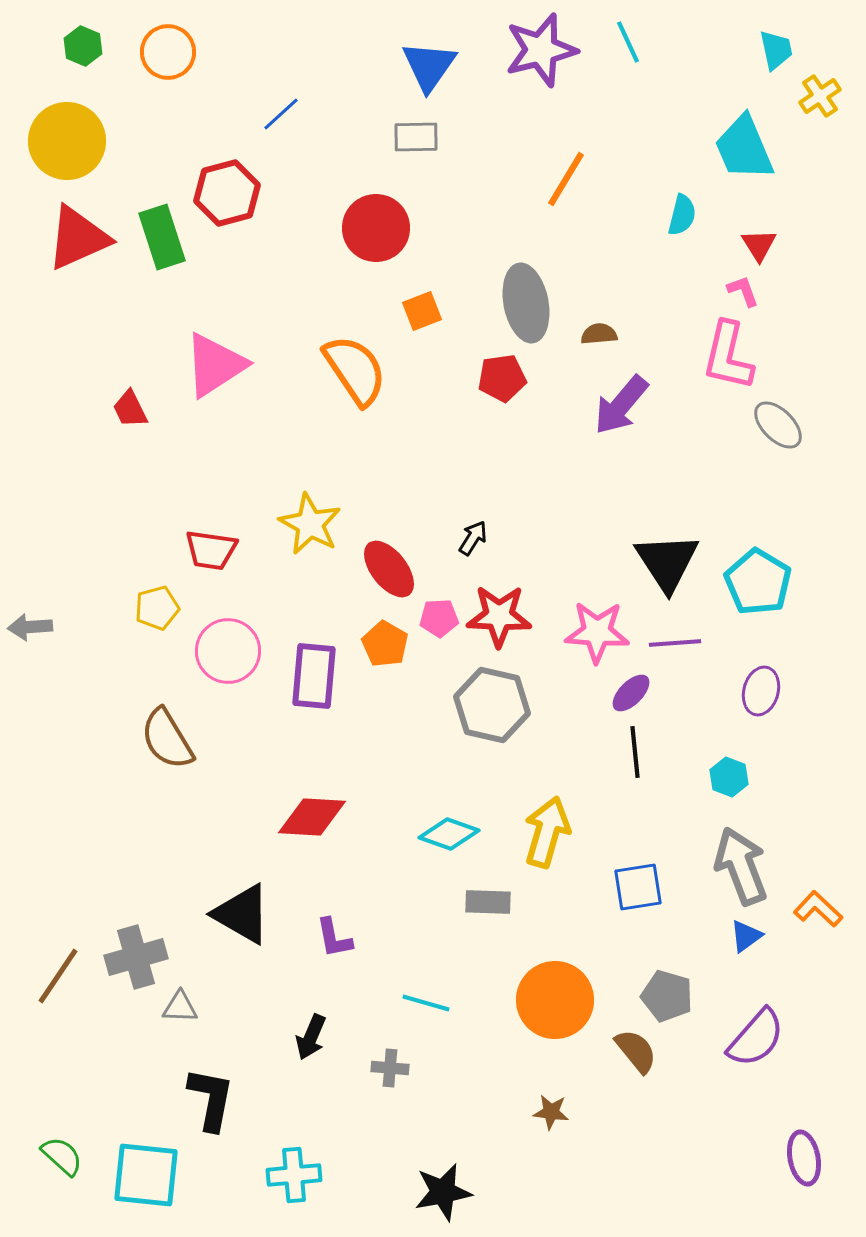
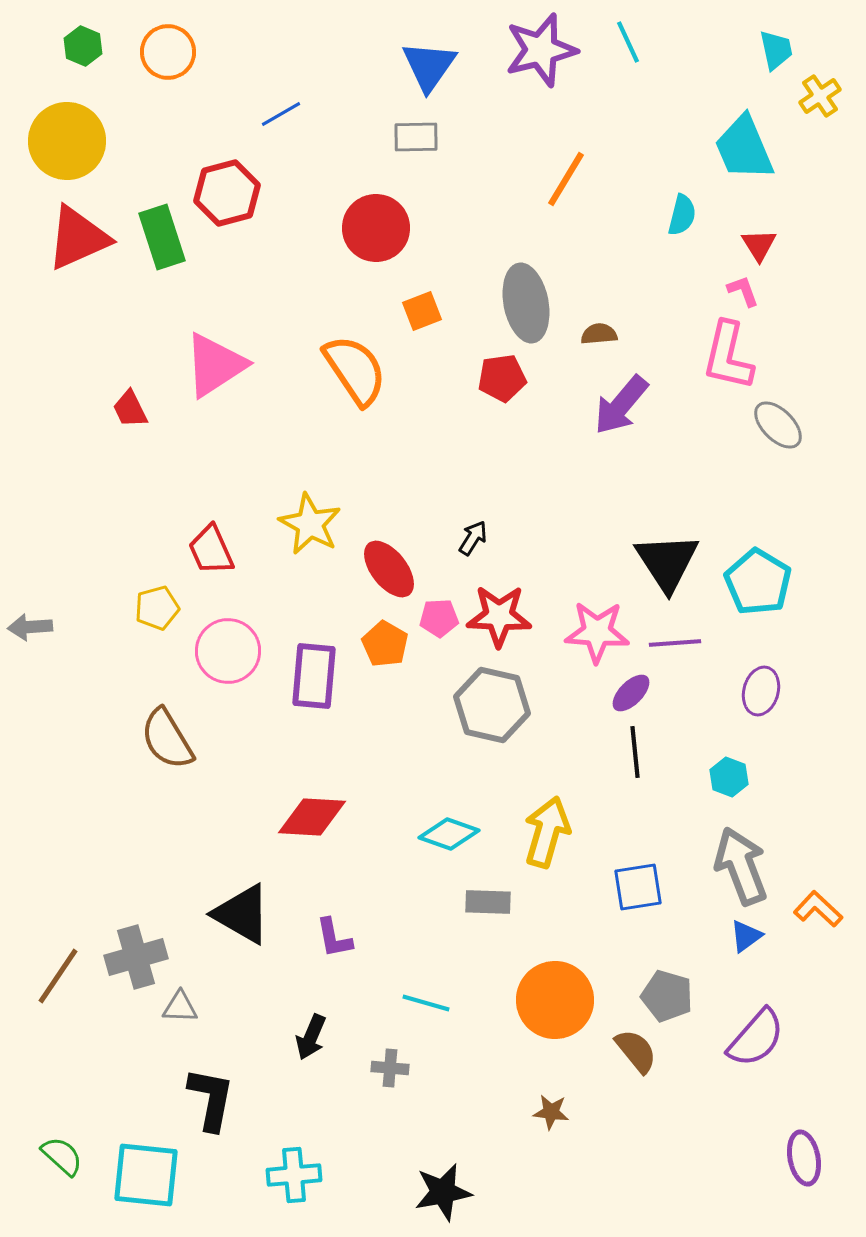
blue line at (281, 114): rotated 12 degrees clockwise
red trapezoid at (211, 550): rotated 58 degrees clockwise
